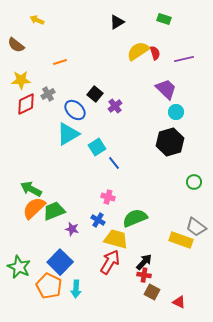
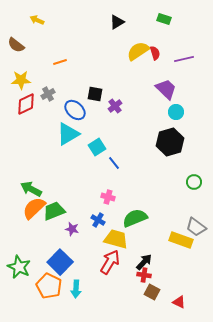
black square: rotated 28 degrees counterclockwise
